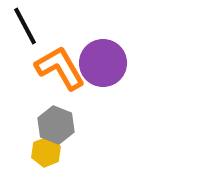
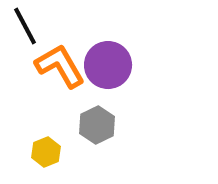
purple circle: moved 5 px right, 2 px down
orange L-shape: moved 2 px up
gray hexagon: moved 41 px right; rotated 12 degrees clockwise
